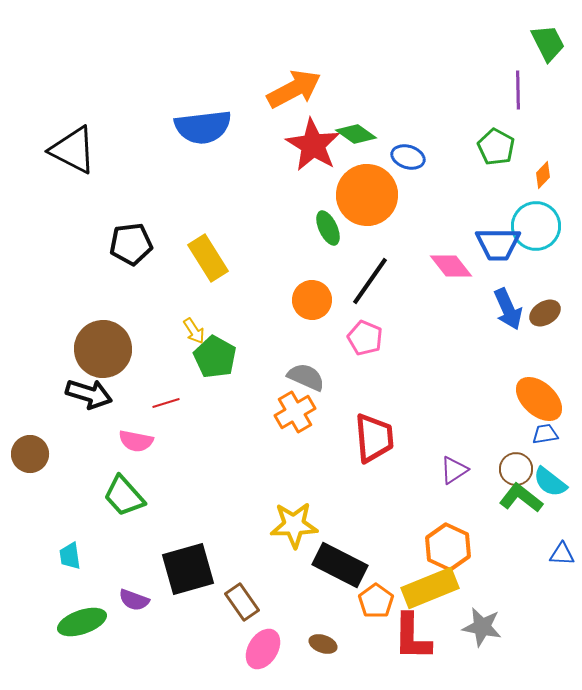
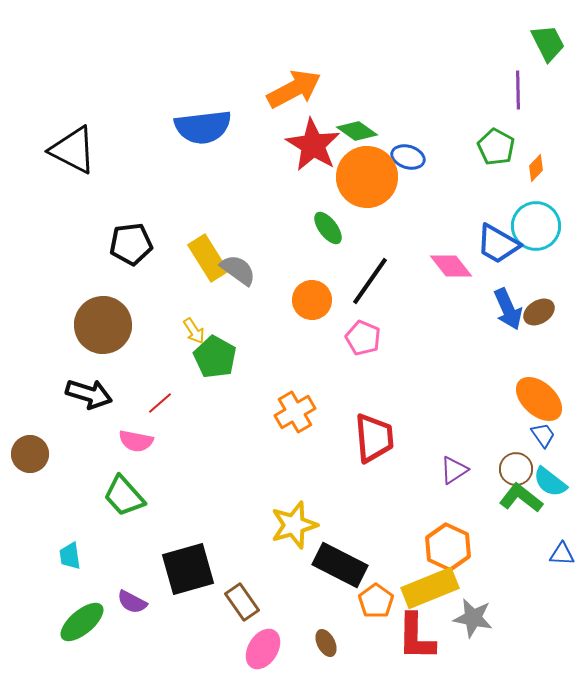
green diamond at (356, 134): moved 1 px right, 3 px up
orange diamond at (543, 175): moved 7 px left, 7 px up
orange circle at (367, 195): moved 18 px up
green ellipse at (328, 228): rotated 12 degrees counterclockwise
blue trapezoid at (498, 244): rotated 30 degrees clockwise
brown ellipse at (545, 313): moved 6 px left, 1 px up
pink pentagon at (365, 338): moved 2 px left
brown circle at (103, 349): moved 24 px up
gray semicircle at (306, 377): moved 68 px left, 107 px up; rotated 12 degrees clockwise
red line at (166, 403): moved 6 px left; rotated 24 degrees counterclockwise
blue trapezoid at (545, 434): moved 2 px left, 1 px down; rotated 64 degrees clockwise
yellow star at (294, 525): rotated 15 degrees counterclockwise
purple semicircle at (134, 600): moved 2 px left, 2 px down; rotated 8 degrees clockwise
green ellipse at (82, 622): rotated 21 degrees counterclockwise
gray star at (482, 627): moved 9 px left, 9 px up
red L-shape at (412, 637): moved 4 px right
brown ellipse at (323, 644): moved 3 px right, 1 px up; rotated 44 degrees clockwise
